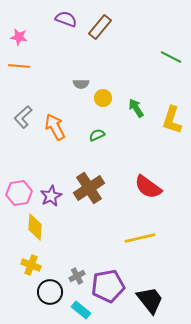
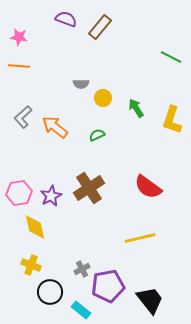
orange arrow: rotated 24 degrees counterclockwise
yellow diamond: rotated 16 degrees counterclockwise
gray cross: moved 5 px right, 7 px up
